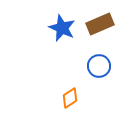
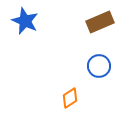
brown rectangle: moved 2 px up
blue star: moved 37 px left, 7 px up
